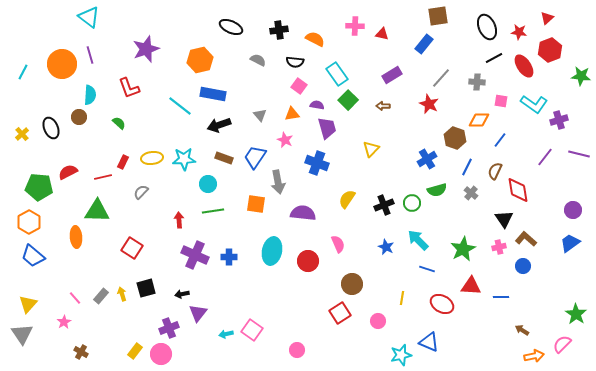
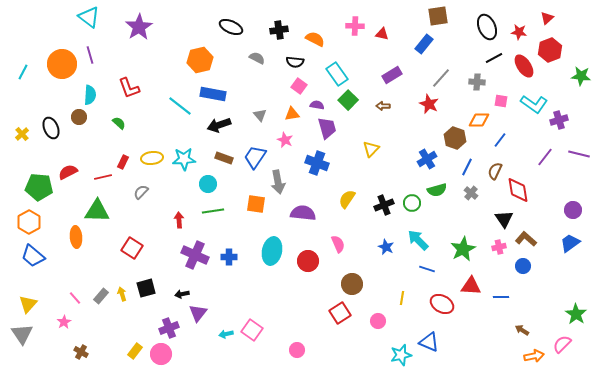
purple star at (146, 49): moved 7 px left, 22 px up; rotated 12 degrees counterclockwise
gray semicircle at (258, 60): moved 1 px left, 2 px up
